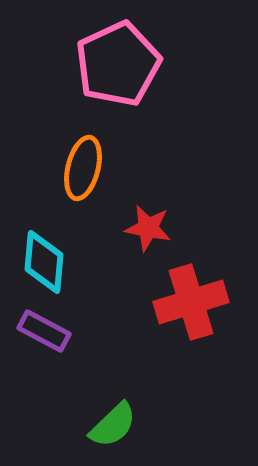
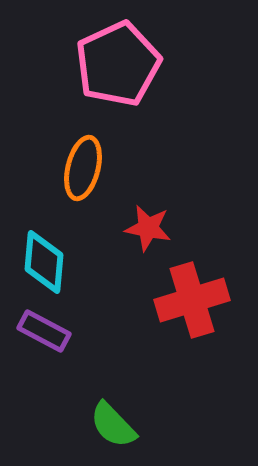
red cross: moved 1 px right, 2 px up
green semicircle: rotated 90 degrees clockwise
